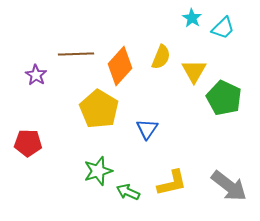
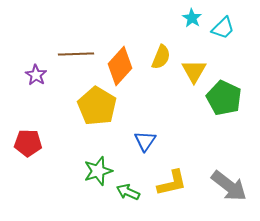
yellow pentagon: moved 2 px left, 3 px up
blue triangle: moved 2 px left, 12 px down
